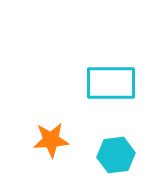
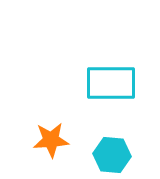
cyan hexagon: moved 4 px left; rotated 12 degrees clockwise
